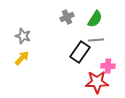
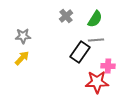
gray cross: moved 1 px left, 1 px up; rotated 16 degrees counterclockwise
gray star: rotated 21 degrees counterclockwise
